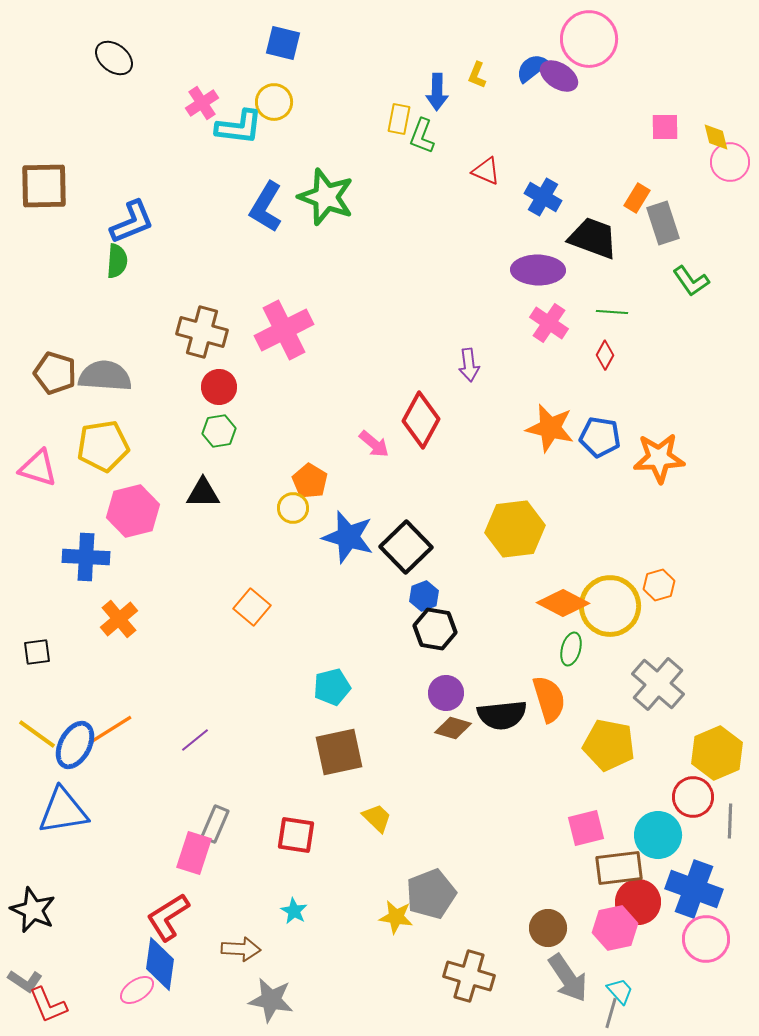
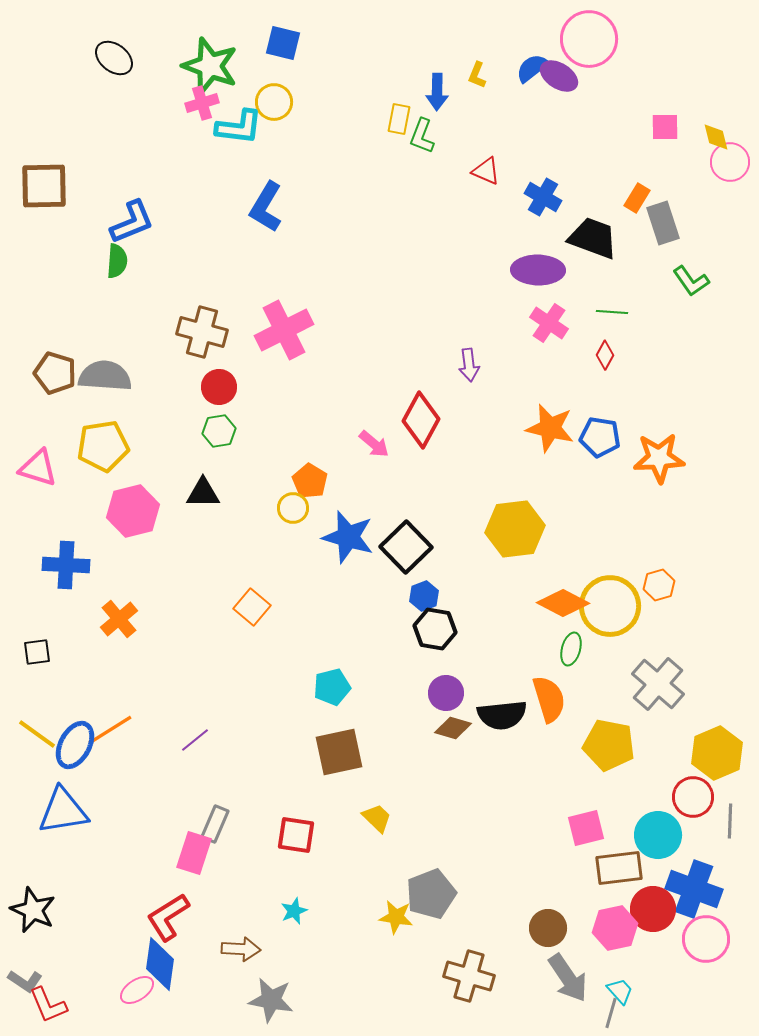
pink cross at (202, 103): rotated 16 degrees clockwise
green star at (326, 197): moved 116 px left, 131 px up
blue cross at (86, 557): moved 20 px left, 8 px down
red circle at (638, 902): moved 15 px right, 7 px down
cyan star at (294, 911): rotated 20 degrees clockwise
